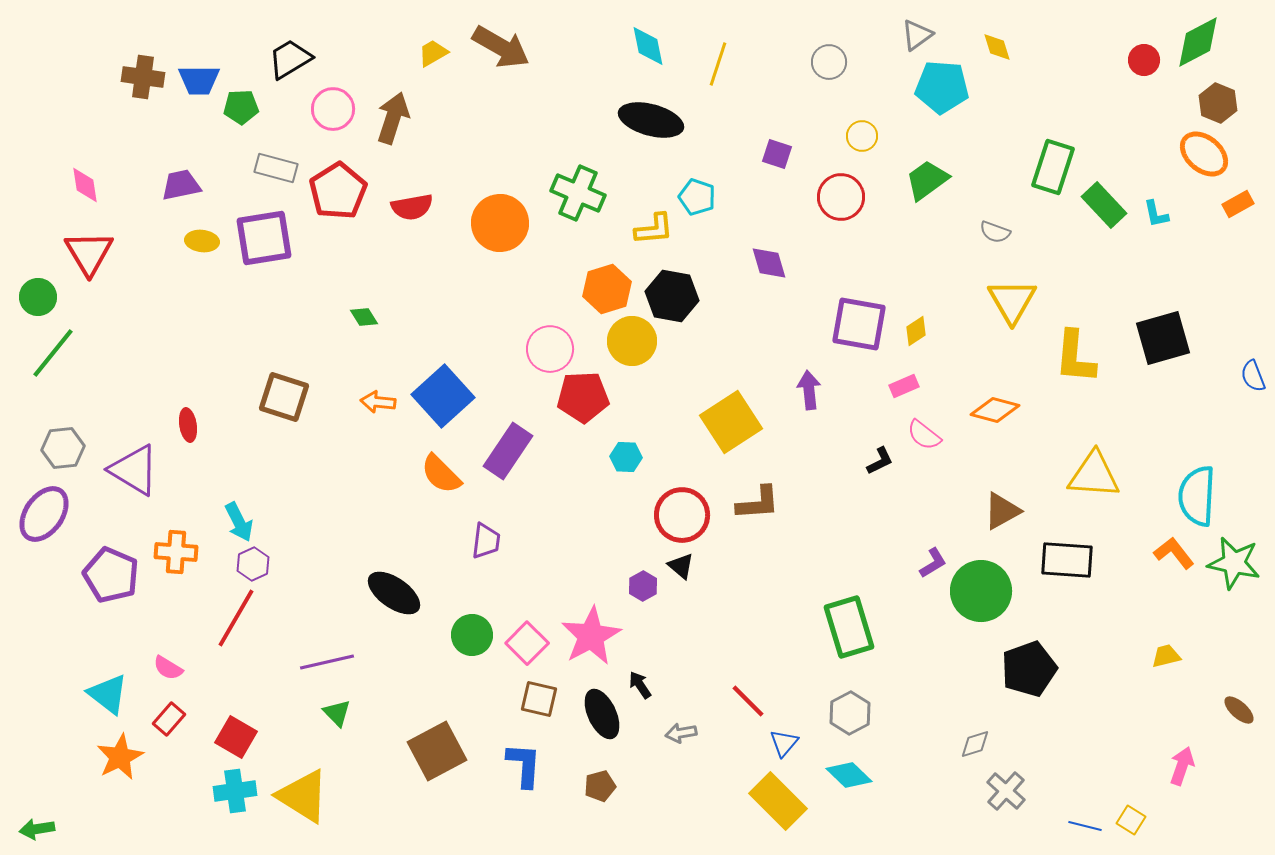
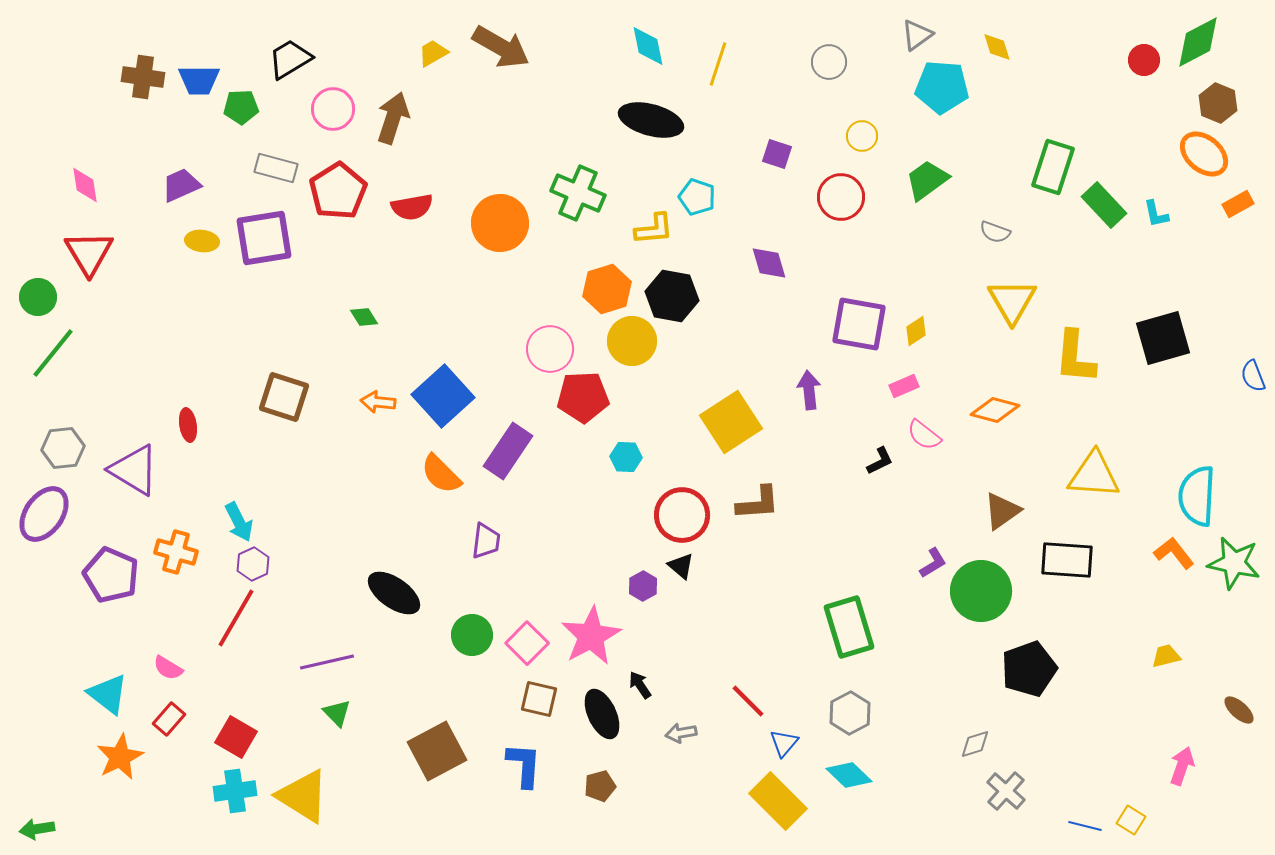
purple trapezoid at (181, 185): rotated 12 degrees counterclockwise
brown triangle at (1002, 511): rotated 6 degrees counterclockwise
orange cross at (176, 552): rotated 12 degrees clockwise
